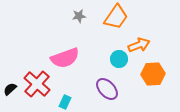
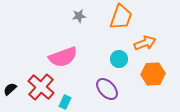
orange trapezoid: moved 5 px right; rotated 16 degrees counterclockwise
orange arrow: moved 6 px right, 2 px up
pink semicircle: moved 2 px left, 1 px up
red cross: moved 4 px right, 3 px down
